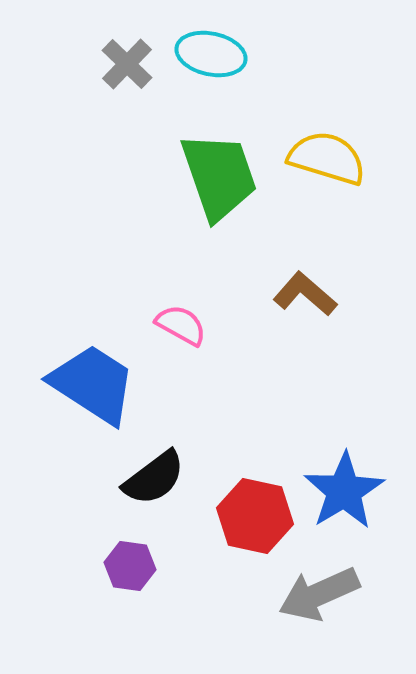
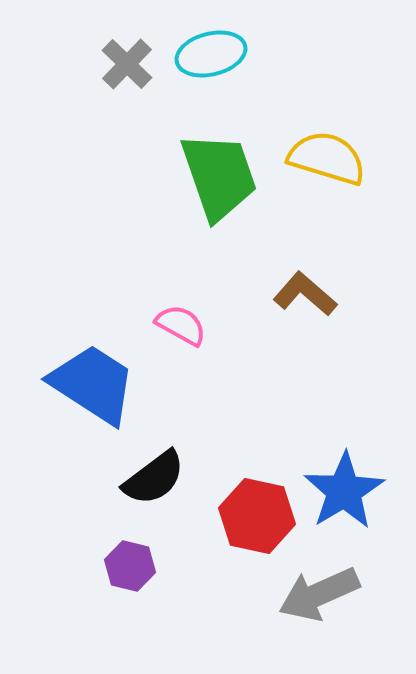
cyan ellipse: rotated 26 degrees counterclockwise
red hexagon: moved 2 px right
purple hexagon: rotated 6 degrees clockwise
